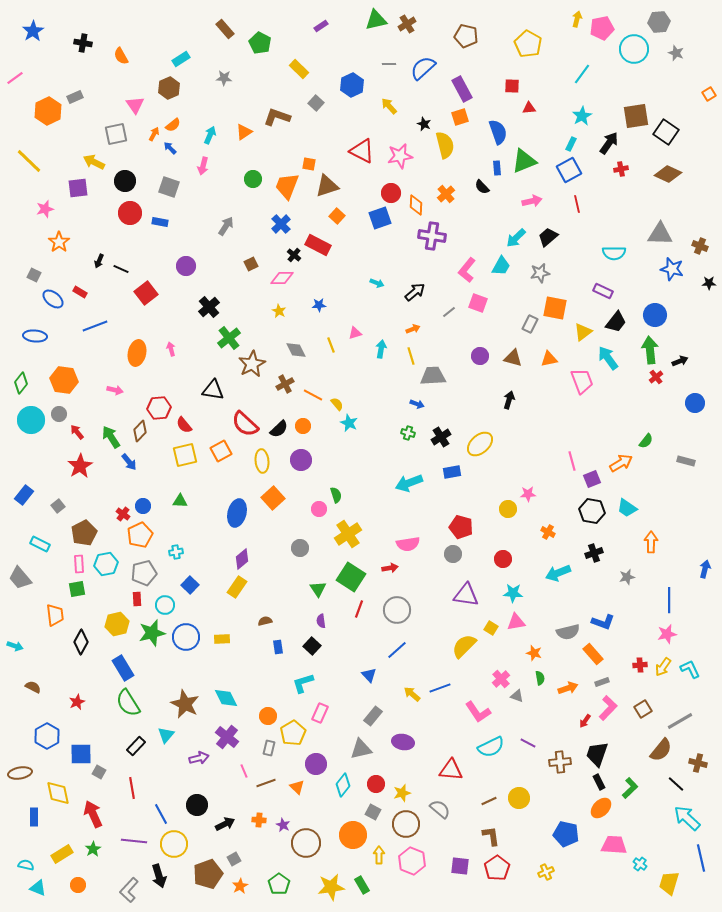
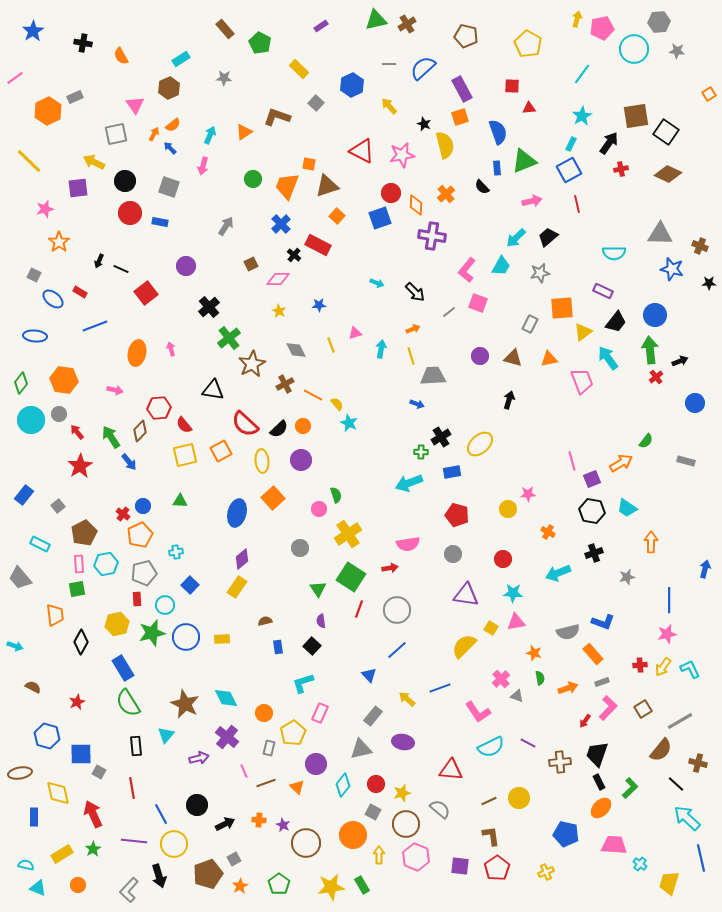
gray star at (676, 53): moved 1 px right, 2 px up; rotated 14 degrees counterclockwise
pink star at (400, 156): moved 2 px right, 1 px up
pink diamond at (282, 278): moved 4 px left, 1 px down
black arrow at (415, 292): rotated 85 degrees clockwise
orange square at (555, 308): moved 7 px right; rotated 15 degrees counterclockwise
green cross at (408, 433): moved 13 px right, 19 px down; rotated 16 degrees counterclockwise
red pentagon at (461, 527): moved 4 px left, 12 px up
yellow arrow at (412, 694): moved 5 px left, 5 px down
orange circle at (268, 716): moved 4 px left, 3 px up
blue hexagon at (47, 736): rotated 15 degrees counterclockwise
black rectangle at (136, 746): rotated 48 degrees counterclockwise
pink hexagon at (412, 861): moved 4 px right, 4 px up
